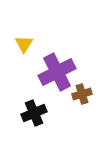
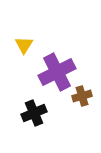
yellow triangle: moved 1 px down
brown cross: moved 2 px down
